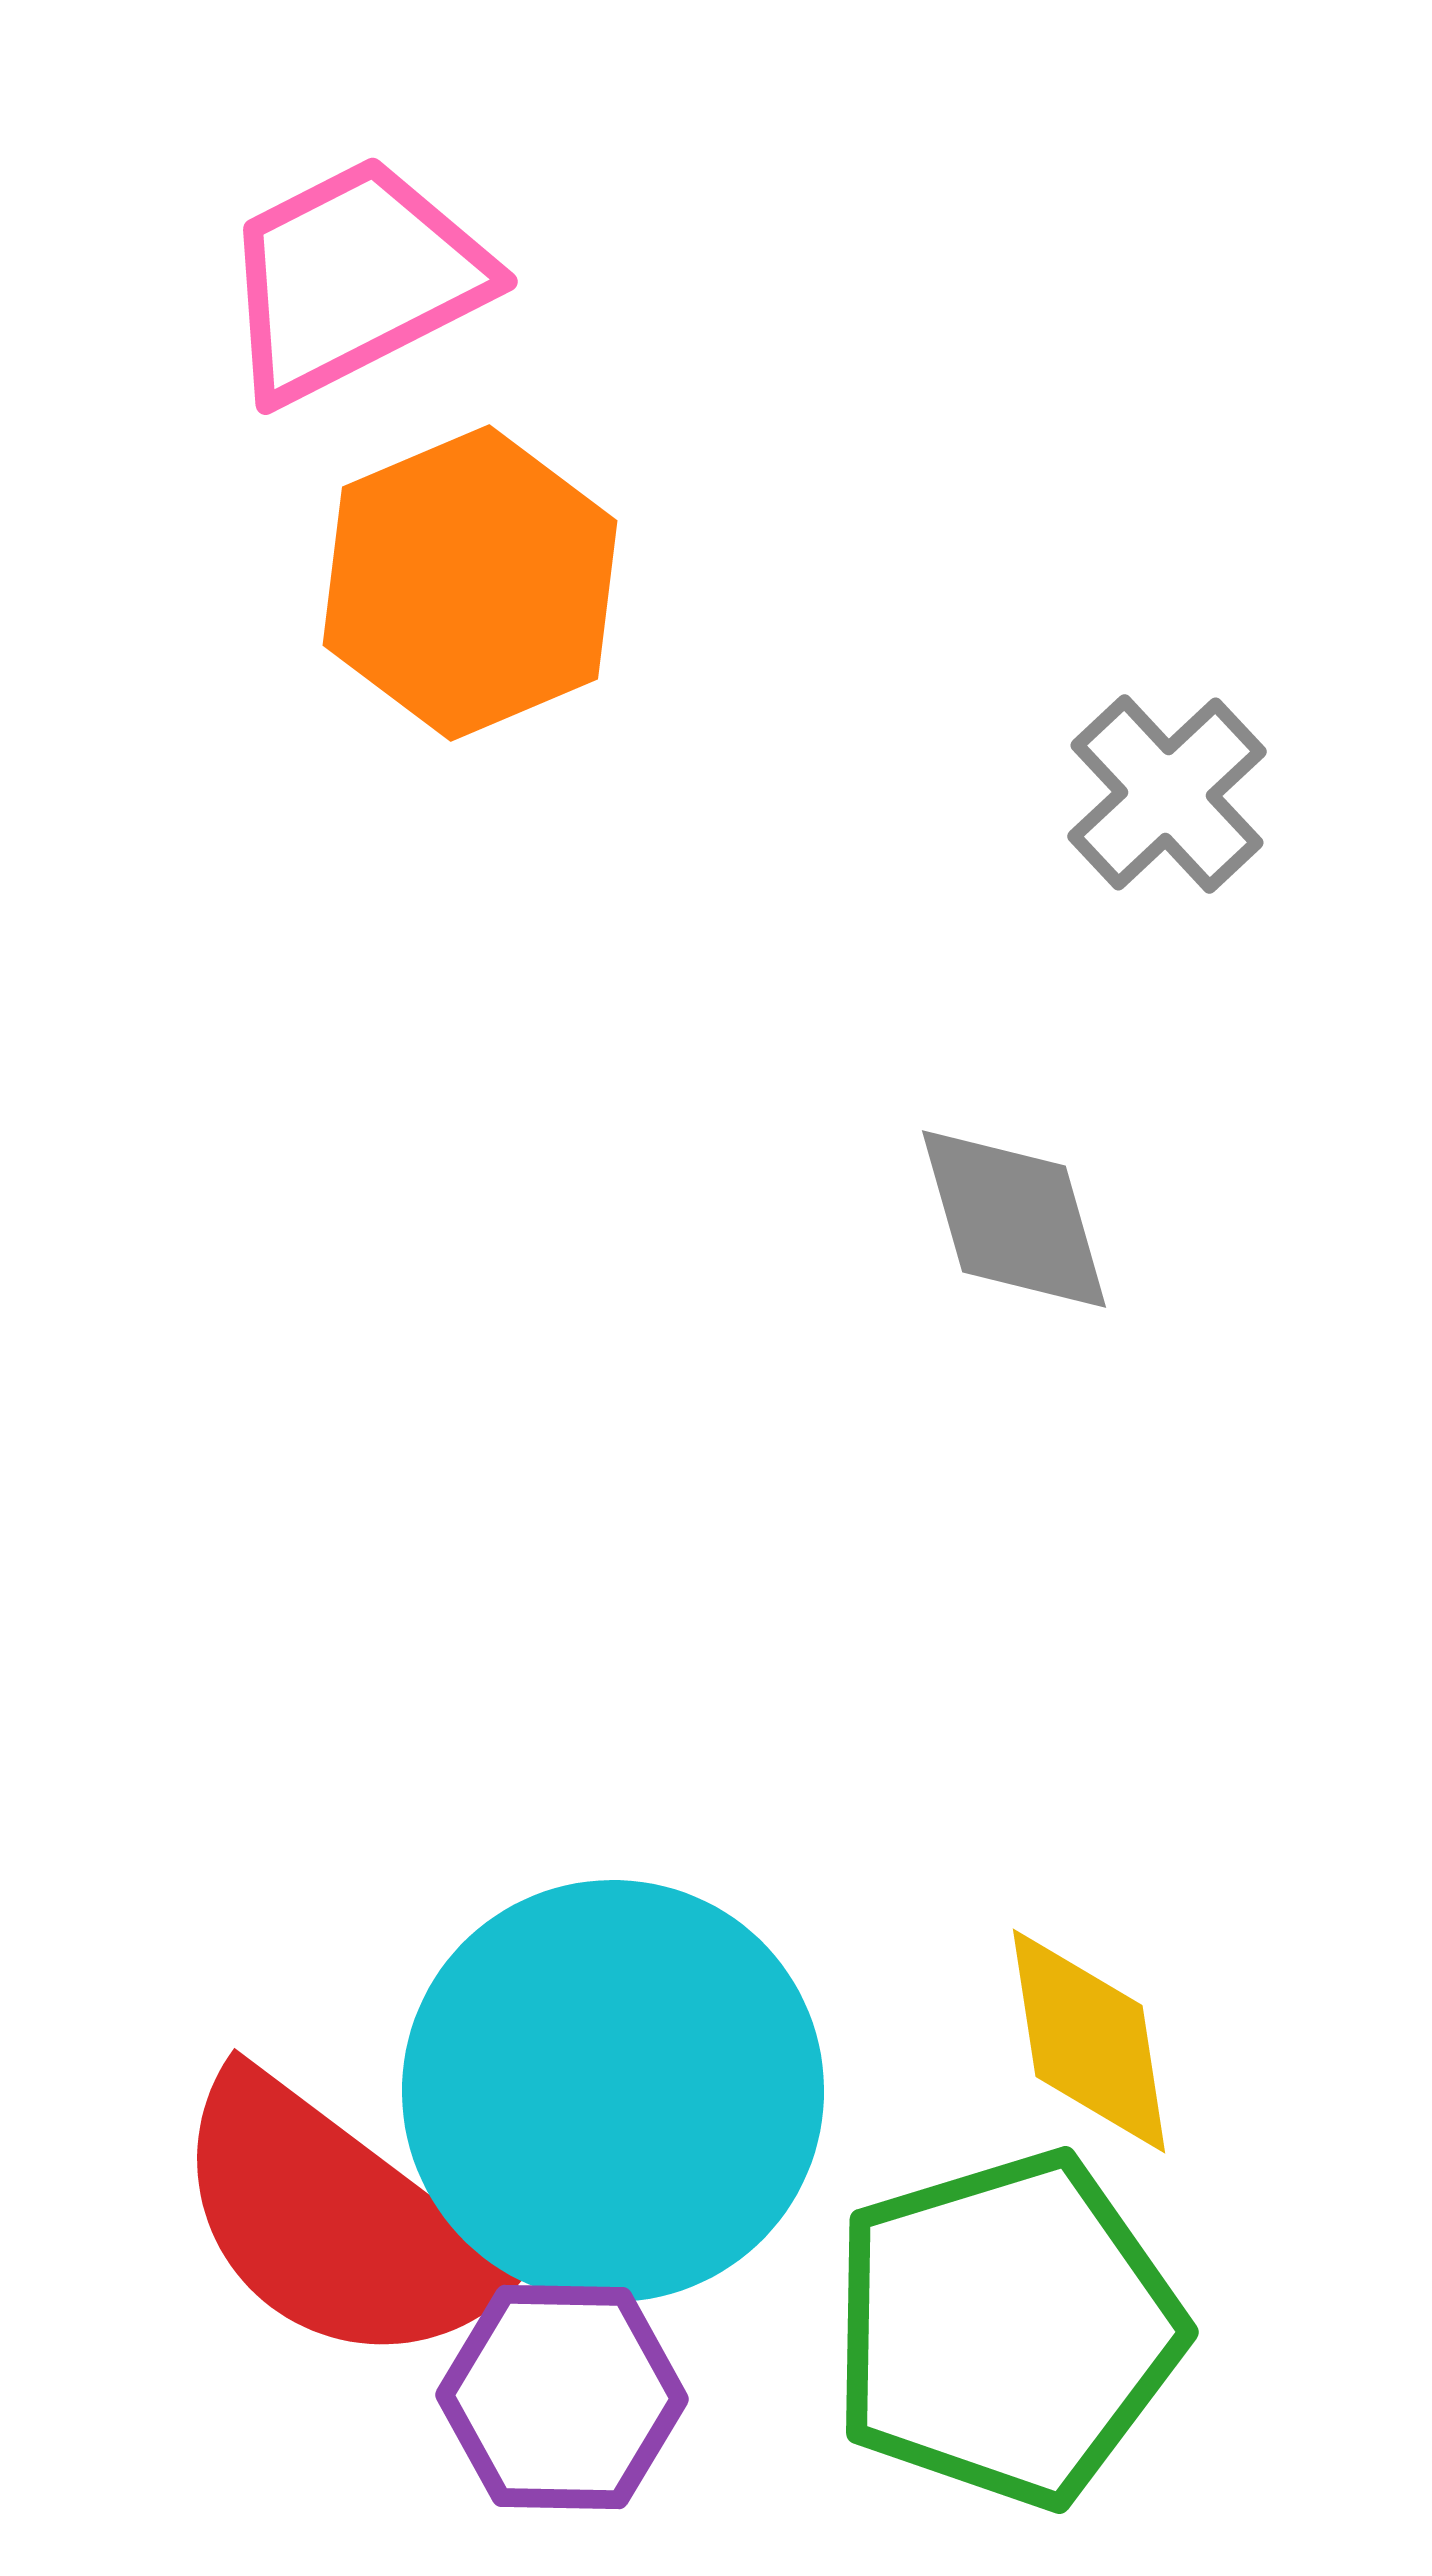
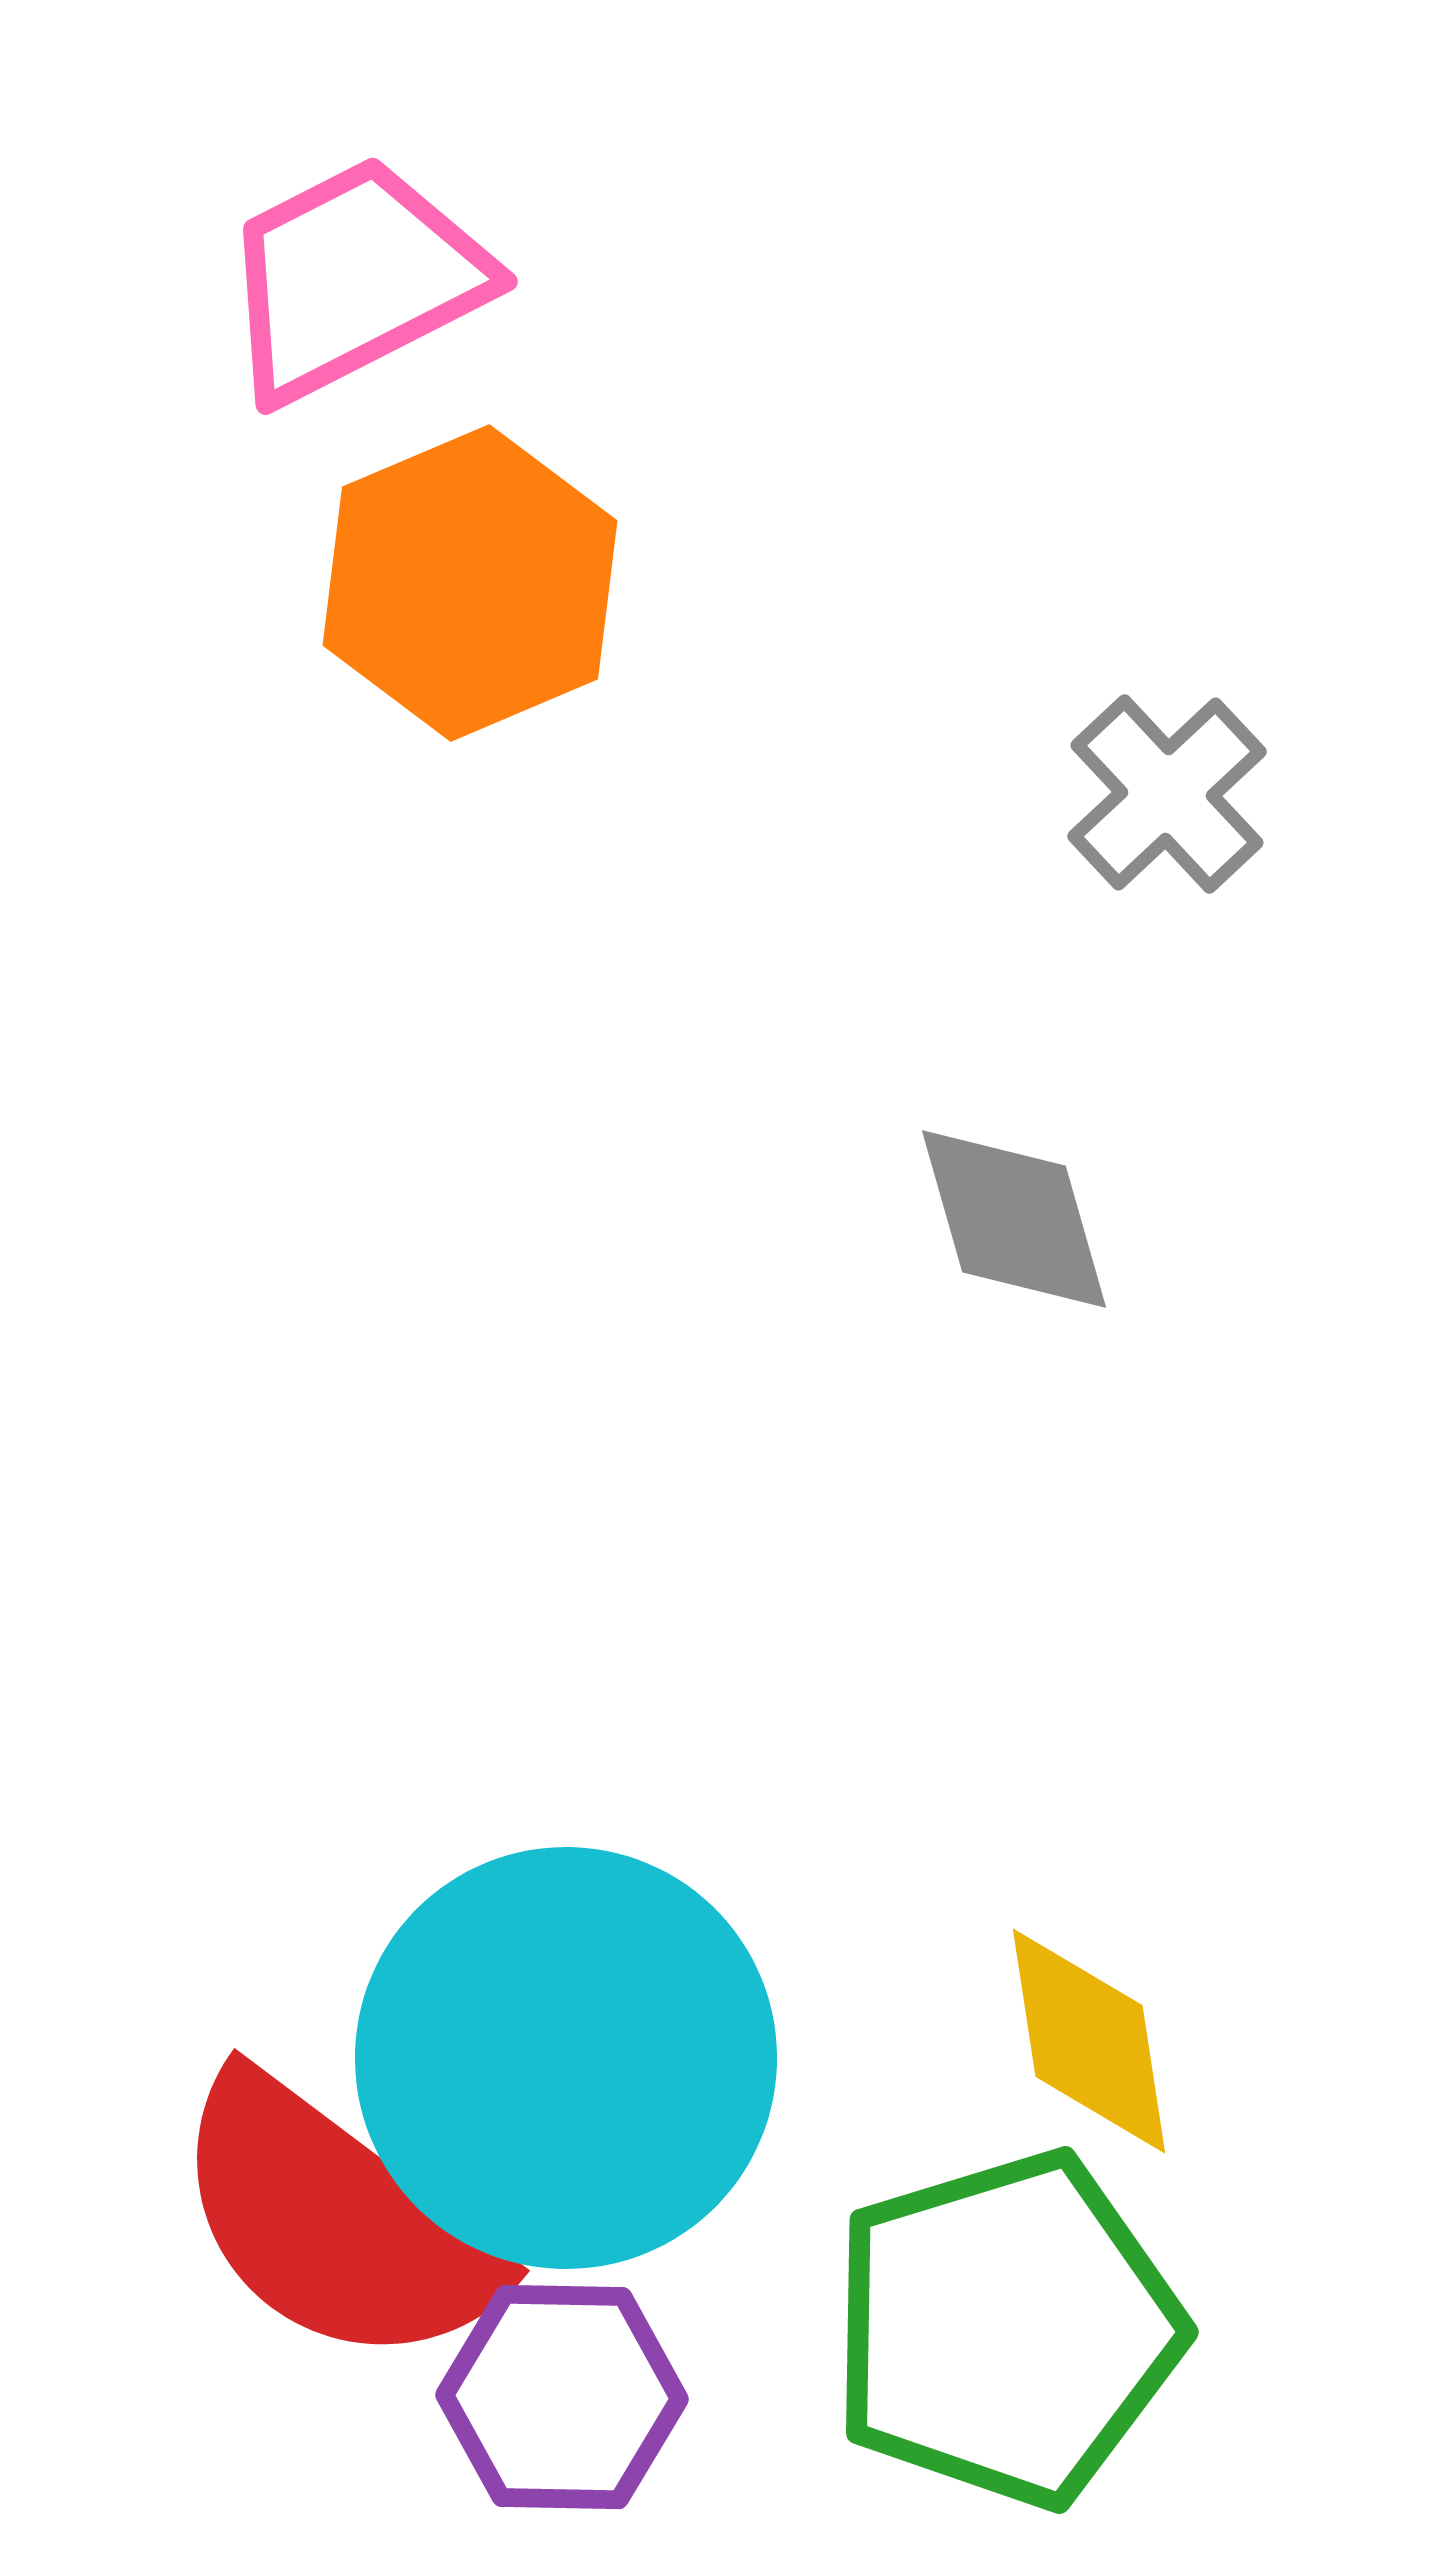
cyan circle: moved 47 px left, 33 px up
